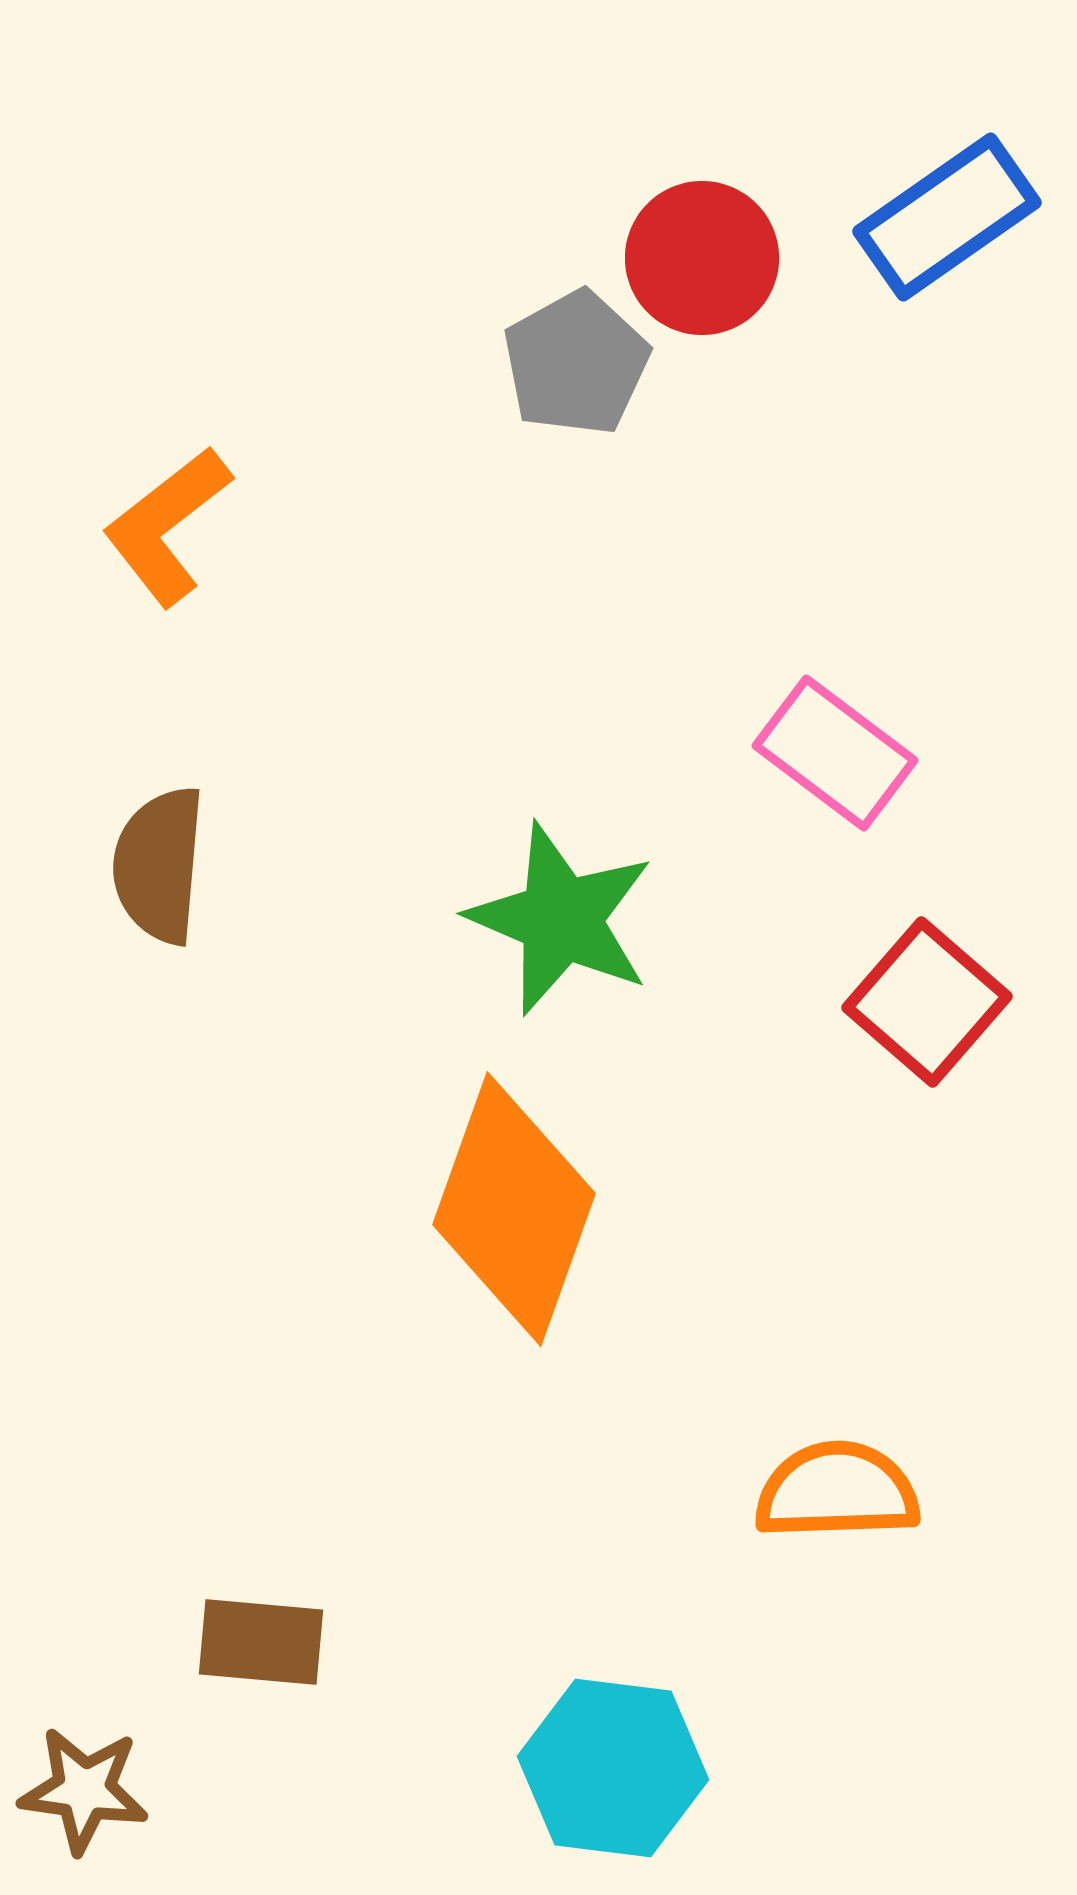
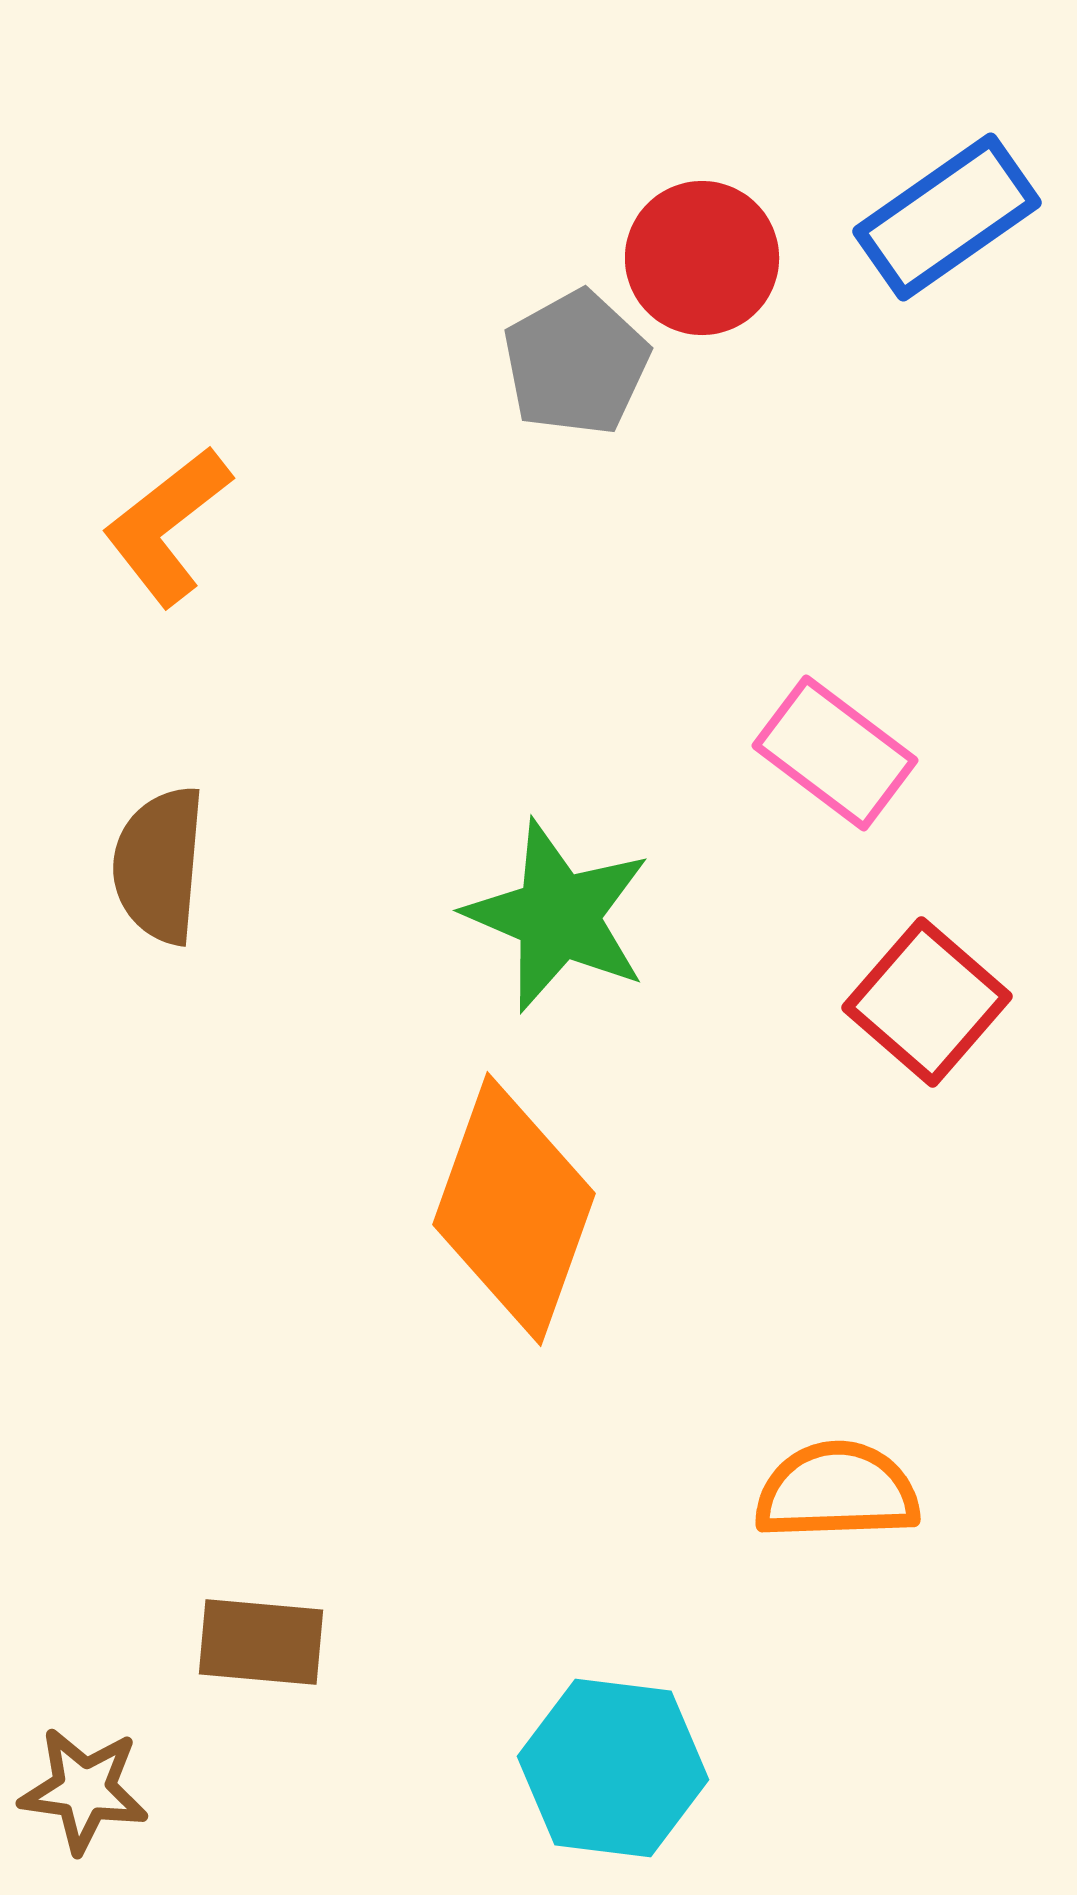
green star: moved 3 px left, 3 px up
